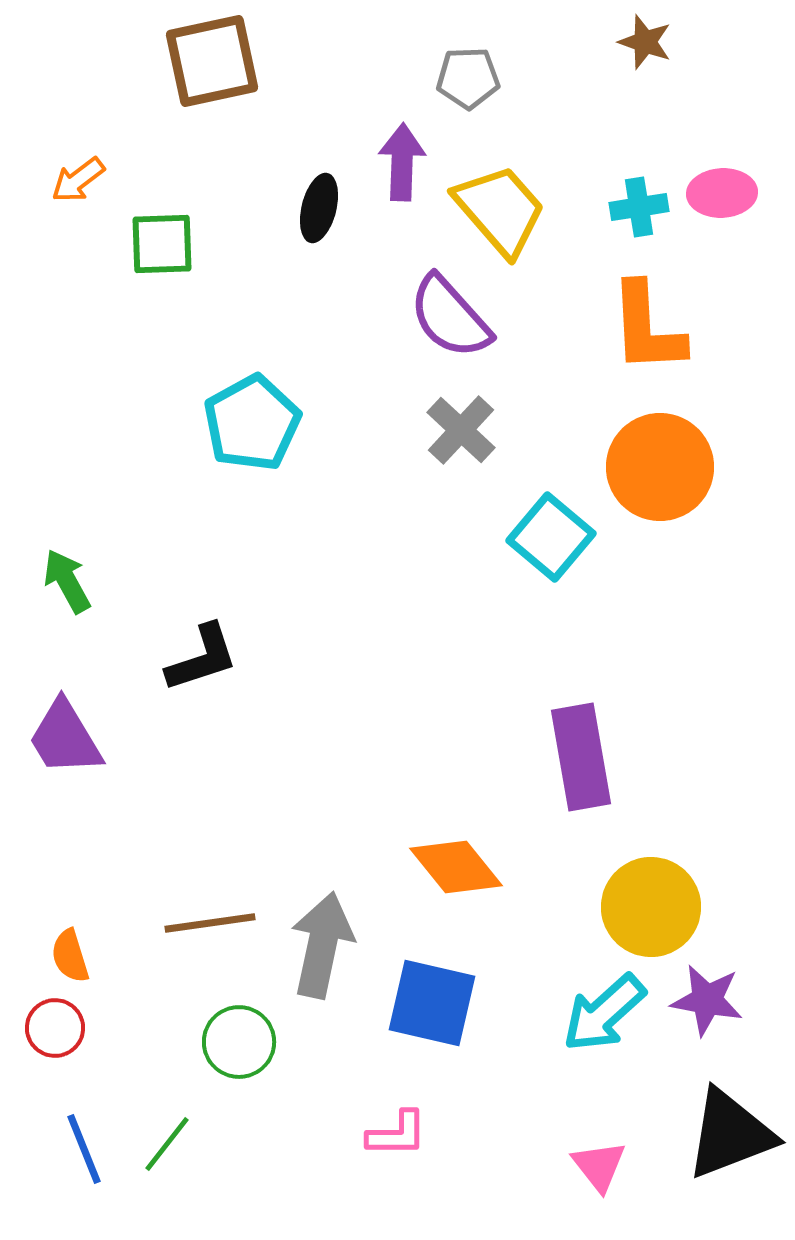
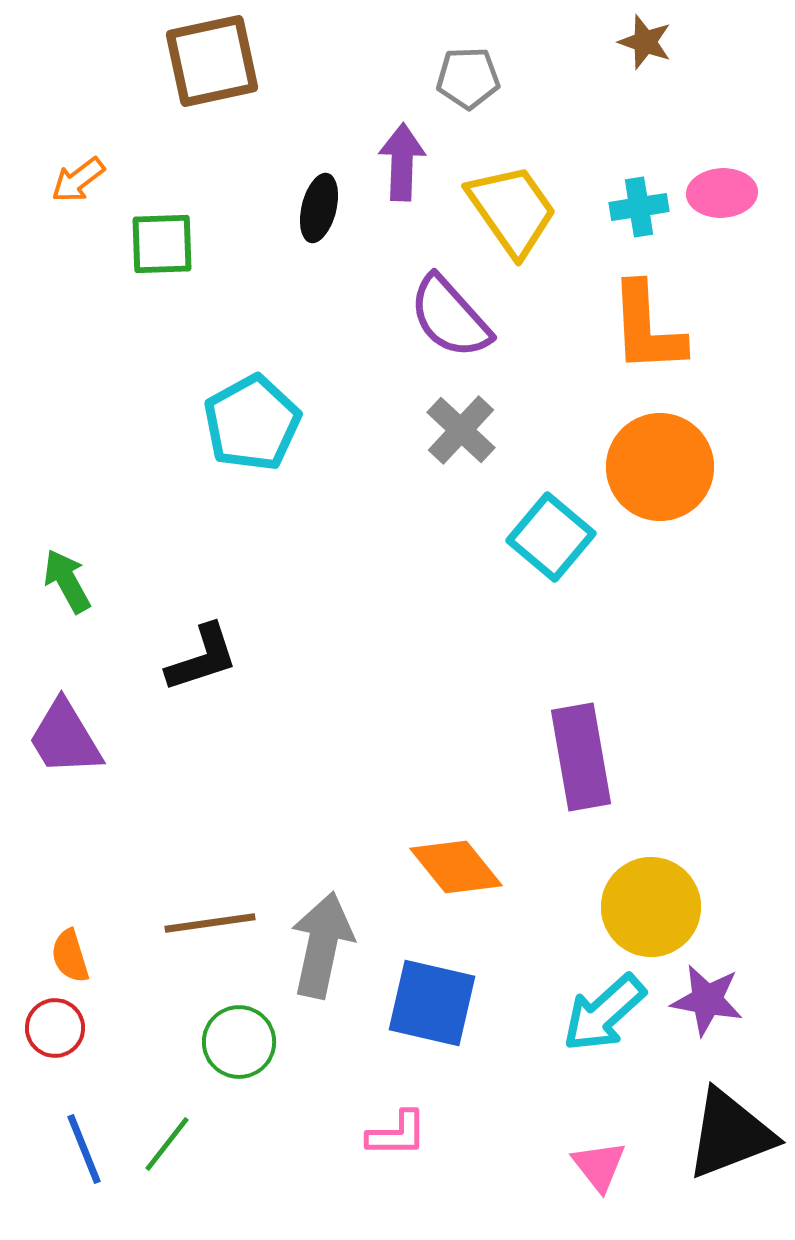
yellow trapezoid: moved 12 px right; rotated 6 degrees clockwise
